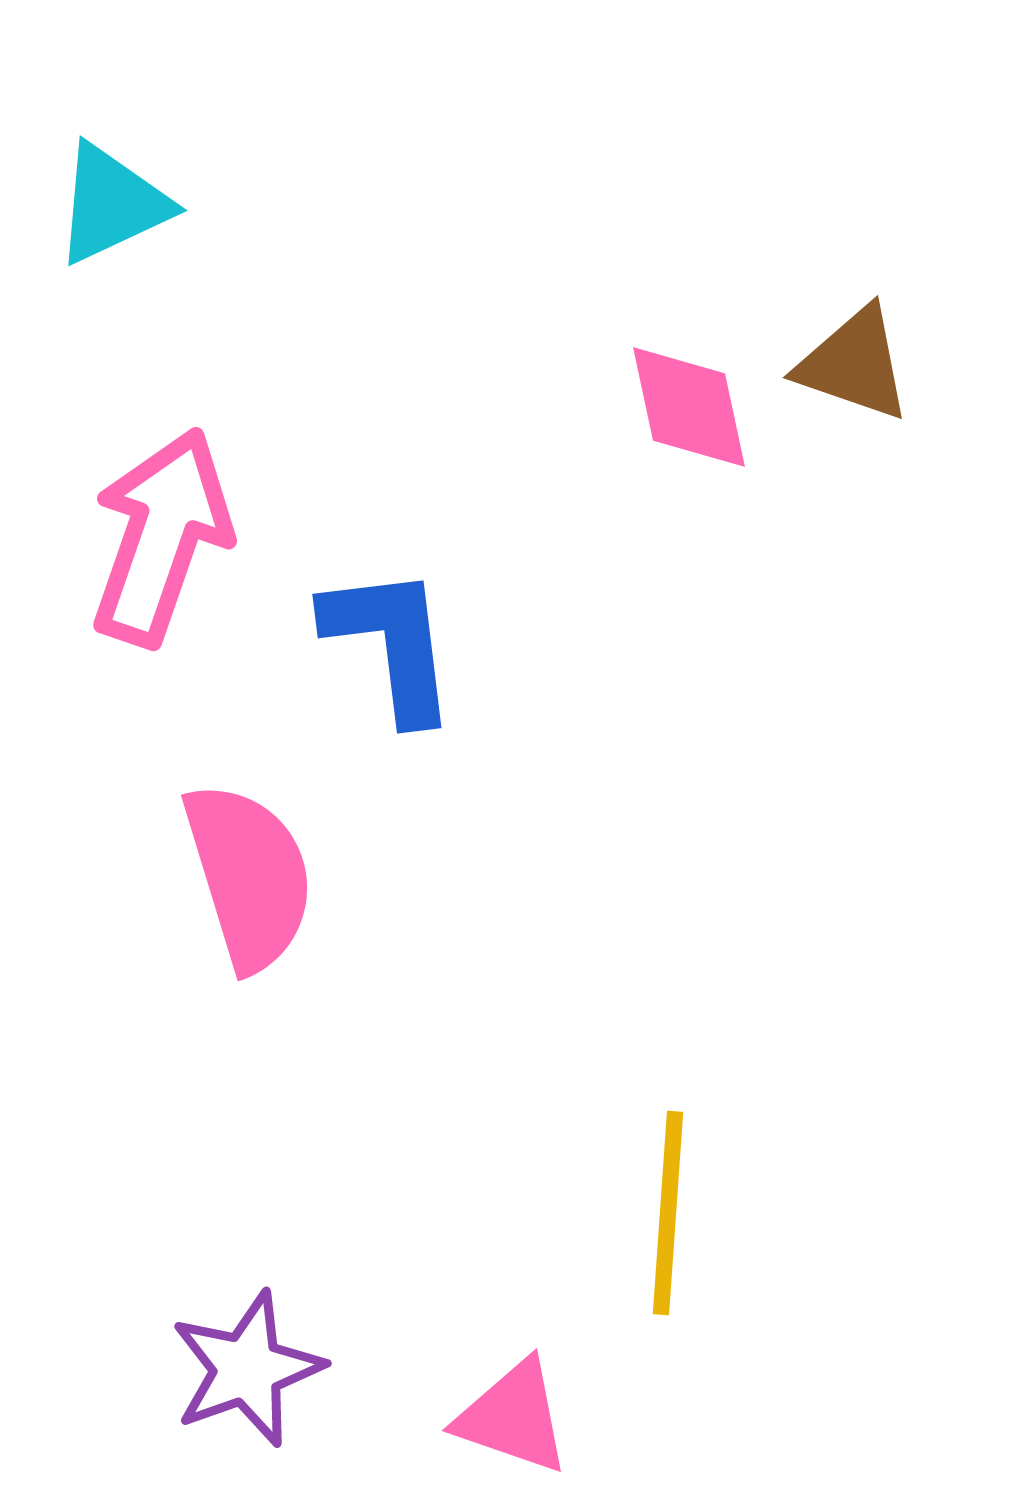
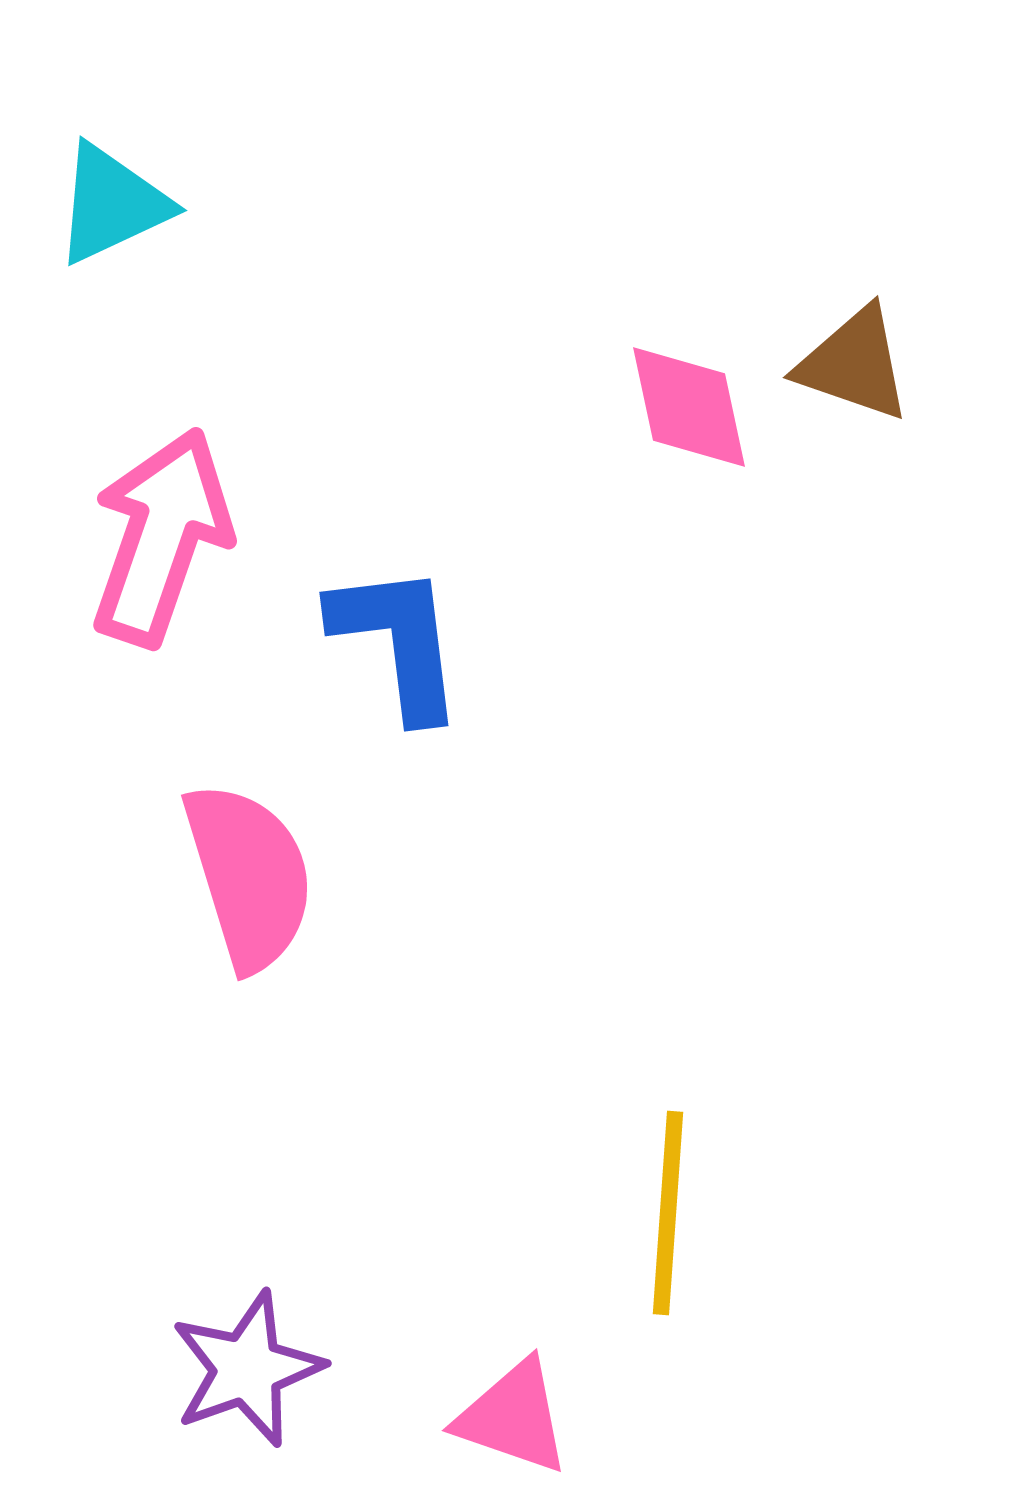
blue L-shape: moved 7 px right, 2 px up
